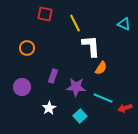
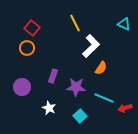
red square: moved 13 px left, 14 px down; rotated 28 degrees clockwise
white L-shape: rotated 50 degrees clockwise
cyan line: moved 1 px right
white star: rotated 16 degrees counterclockwise
